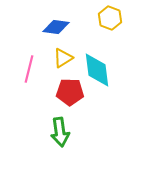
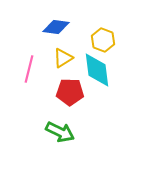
yellow hexagon: moved 7 px left, 22 px down
green arrow: rotated 56 degrees counterclockwise
